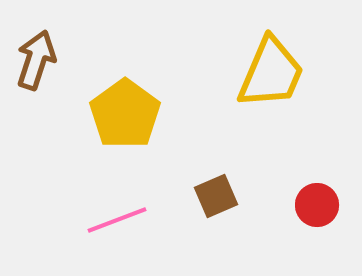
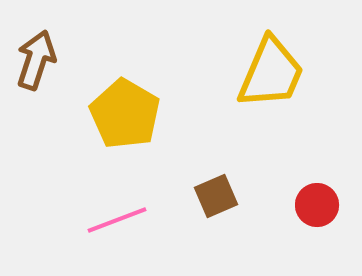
yellow pentagon: rotated 6 degrees counterclockwise
